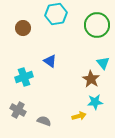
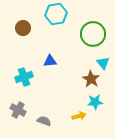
green circle: moved 4 px left, 9 px down
blue triangle: rotated 40 degrees counterclockwise
